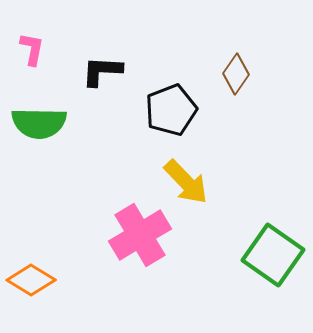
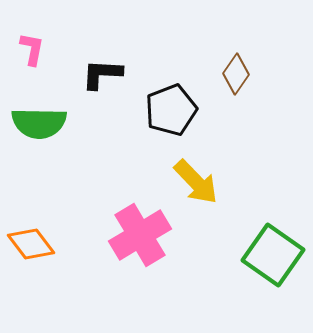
black L-shape: moved 3 px down
yellow arrow: moved 10 px right
orange diamond: moved 36 px up; rotated 21 degrees clockwise
